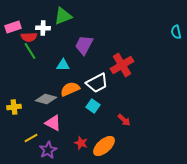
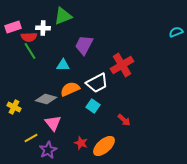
cyan semicircle: rotated 80 degrees clockwise
yellow cross: rotated 32 degrees clockwise
pink triangle: rotated 24 degrees clockwise
